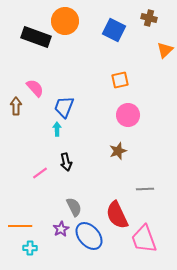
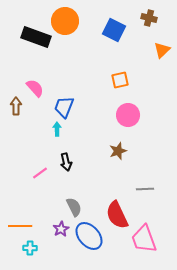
orange triangle: moved 3 px left
